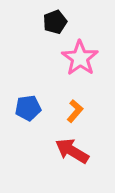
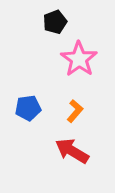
pink star: moved 1 px left, 1 px down
